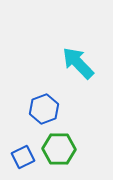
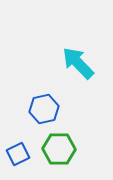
blue hexagon: rotated 8 degrees clockwise
blue square: moved 5 px left, 3 px up
